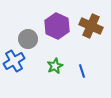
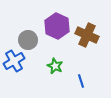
brown cross: moved 4 px left, 9 px down
gray circle: moved 1 px down
green star: rotated 21 degrees counterclockwise
blue line: moved 1 px left, 10 px down
